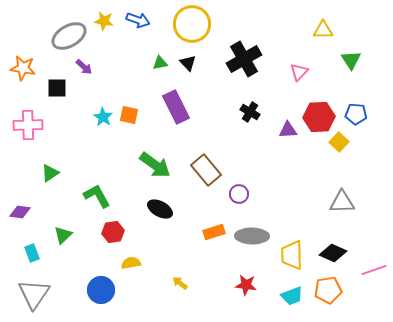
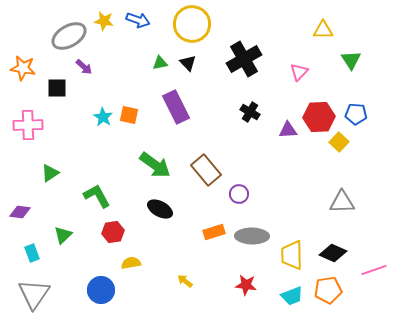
yellow arrow at (180, 283): moved 5 px right, 2 px up
